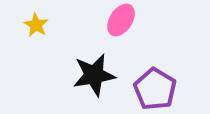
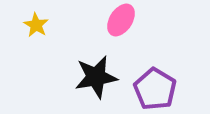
black star: moved 2 px right, 2 px down
